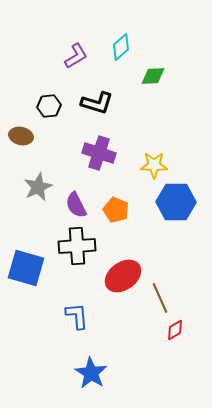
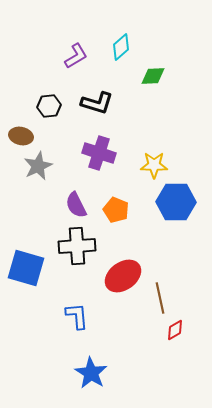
gray star: moved 21 px up
brown line: rotated 12 degrees clockwise
